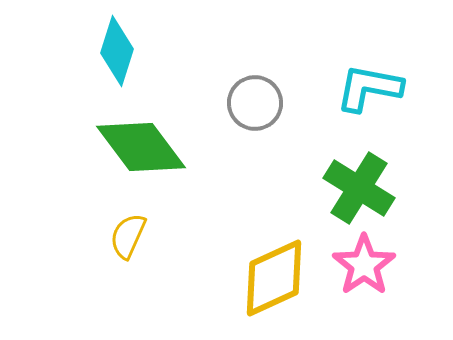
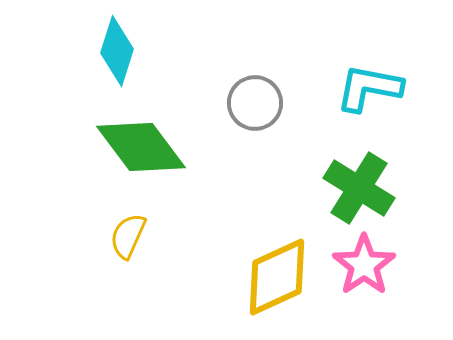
yellow diamond: moved 3 px right, 1 px up
